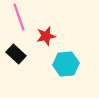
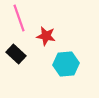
pink line: moved 1 px down
red star: rotated 24 degrees clockwise
